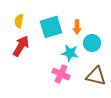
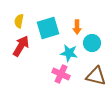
cyan square: moved 3 px left, 1 px down
cyan star: moved 1 px left
